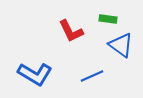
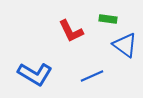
blue triangle: moved 4 px right
